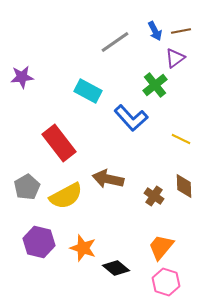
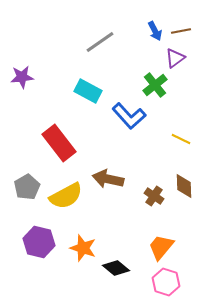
gray line: moved 15 px left
blue L-shape: moved 2 px left, 2 px up
